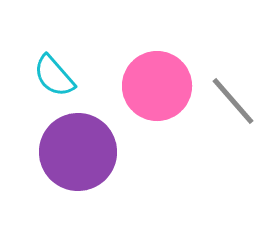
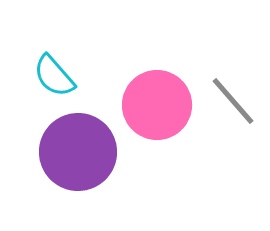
pink circle: moved 19 px down
